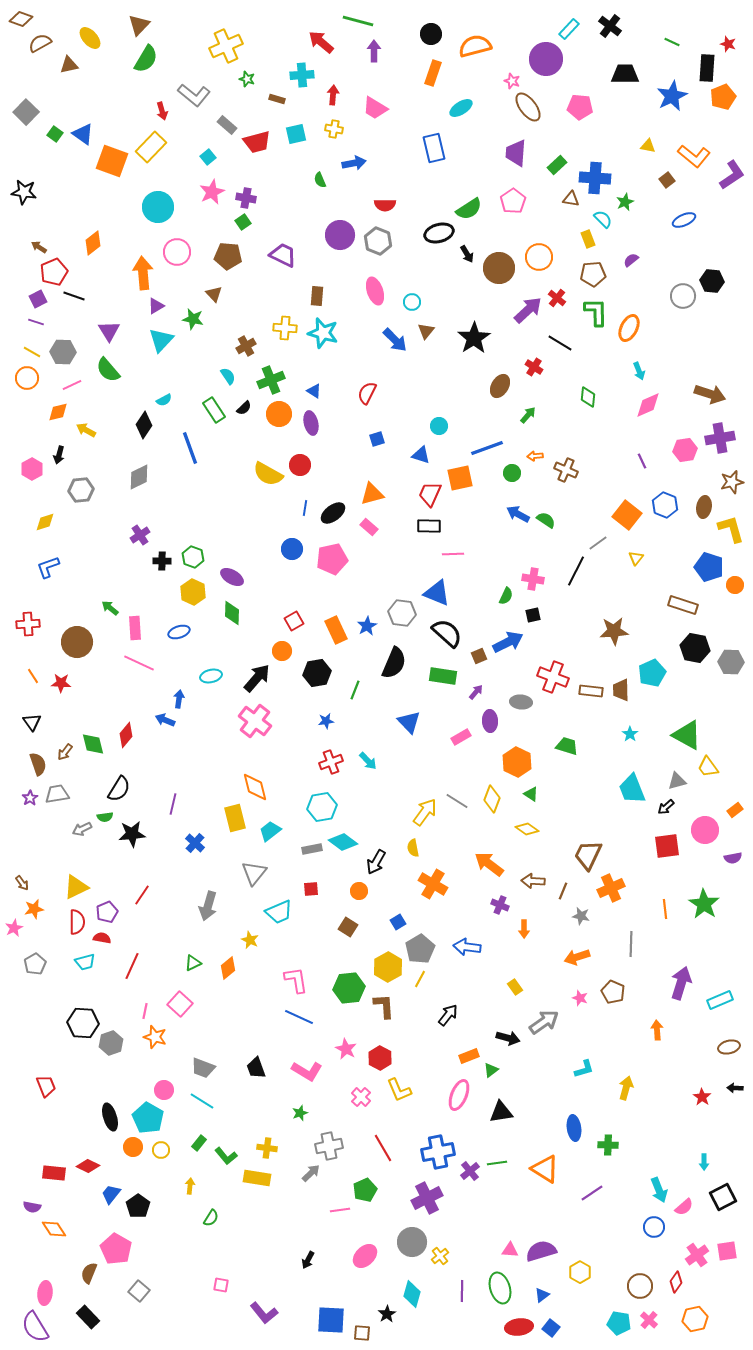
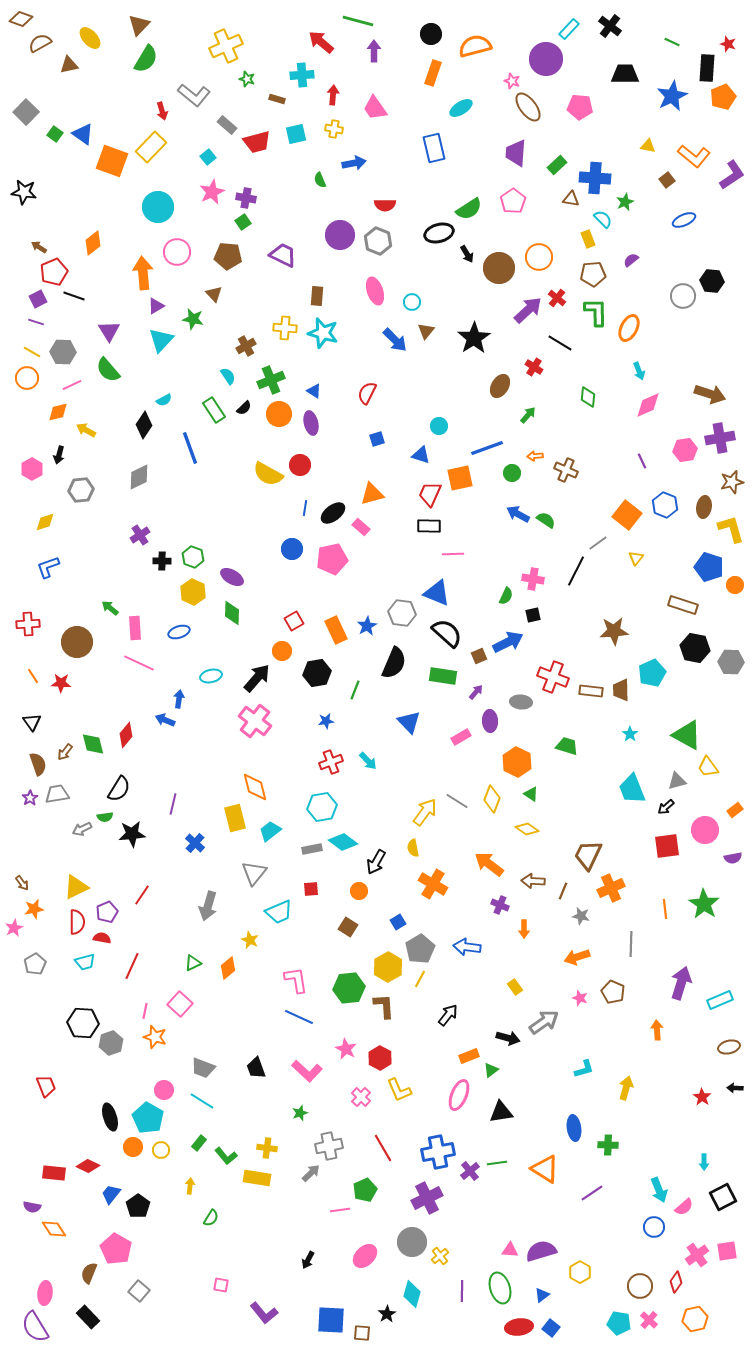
pink trapezoid at (375, 108): rotated 24 degrees clockwise
pink rectangle at (369, 527): moved 8 px left
pink L-shape at (307, 1071): rotated 12 degrees clockwise
